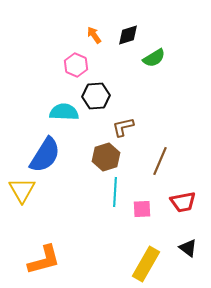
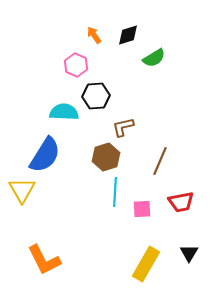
red trapezoid: moved 2 px left
black triangle: moved 1 px right, 5 px down; rotated 24 degrees clockwise
orange L-shape: rotated 78 degrees clockwise
